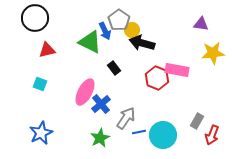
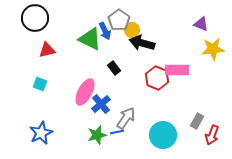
purple triangle: rotated 14 degrees clockwise
green triangle: moved 3 px up
yellow star: moved 4 px up
pink rectangle: rotated 10 degrees counterclockwise
blue line: moved 22 px left
green star: moved 3 px left, 3 px up; rotated 12 degrees clockwise
